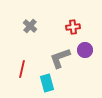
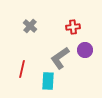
gray L-shape: rotated 15 degrees counterclockwise
cyan rectangle: moved 1 px right, 2 px up; rotated 18 degrees clockwise
